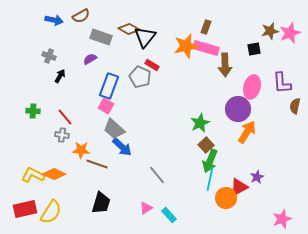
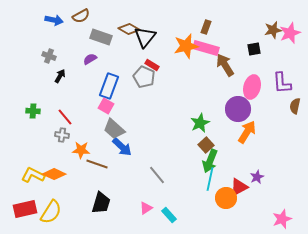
brown star at (270, 31): moved 3 px right, 1 px up
brown arrow at (225, 65): rotated 150 degrees clockwise
gray pentagon at (140, 77): moved 4 px right
